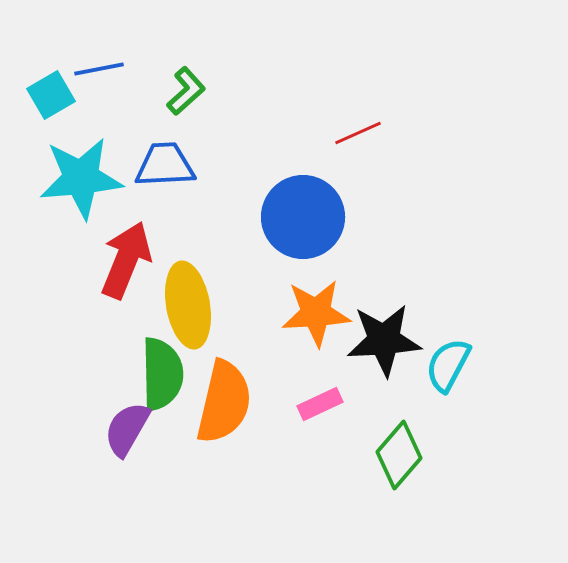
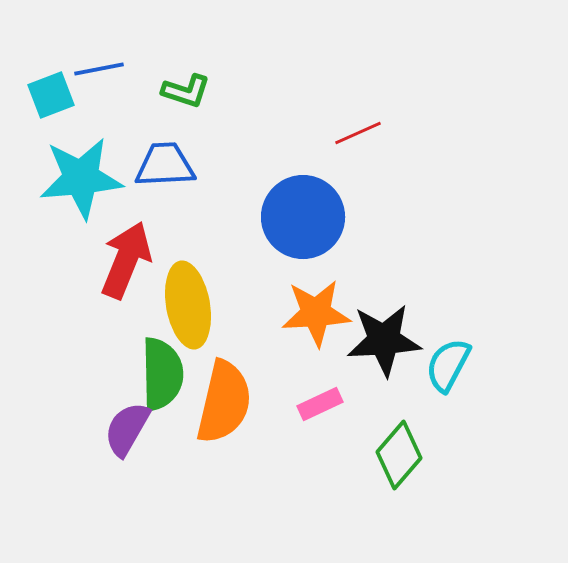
green L-shape: rotated 60 degrees clockwise
cyan square: rotated 9 degrees clockwise
